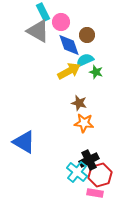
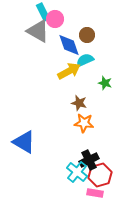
pink circle: moved 6 px left, 3 px up
green star: moved 9 px right, 11 px down
